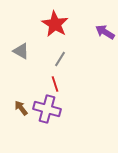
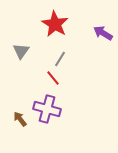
purple arrow: moved 2 px left, 1 px down
gray triangle: rotated 36 degrees clockwise
red line: moved 2 px left, 6 px up; rotated 21 degrees counterclockwise
brown arrow: moved 1 px left, 11 px down
